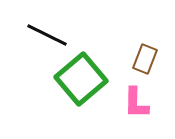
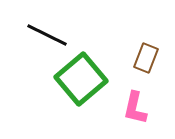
brown rectangle: moved 1 px right, 1 px up
pink L-shape: moved 1 px left, 5 px down; rotated 12 degrees clockwise
